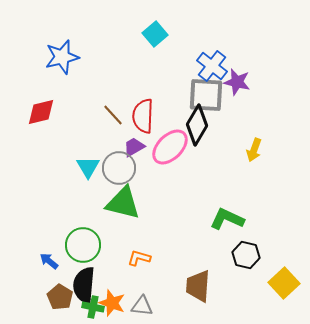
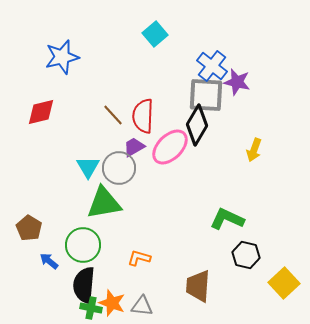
green triangle: moved 19 px left; rotated 24 degrees counterclockwise
brown pentagon: moved 31 px left, 69 px up
green cross: moved 2 px left, 1 px down
